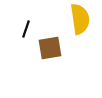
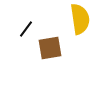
black line: rotated 18 degrees clockwise
